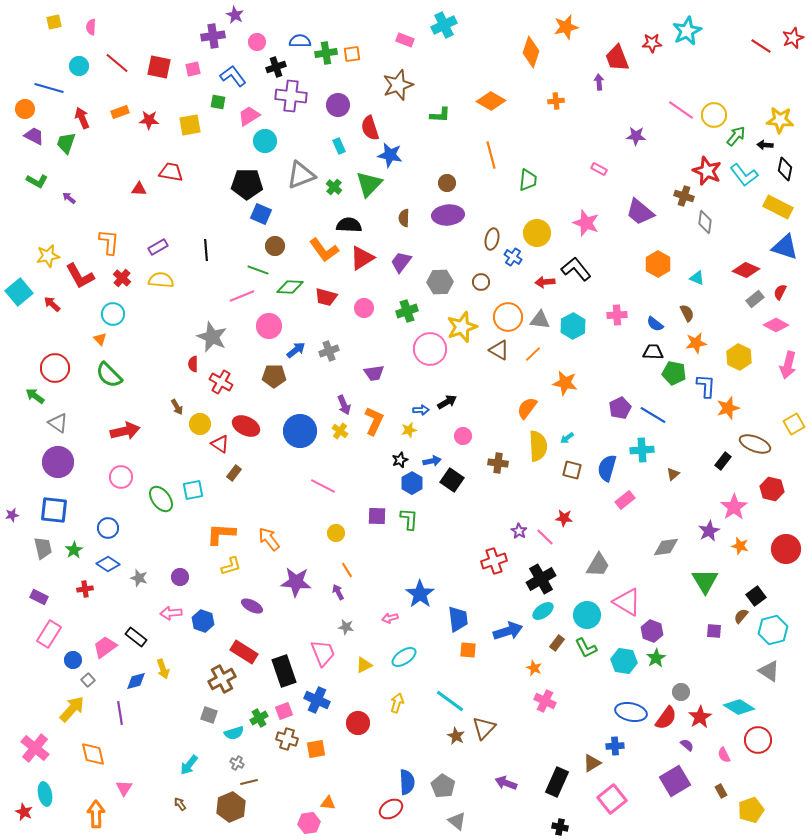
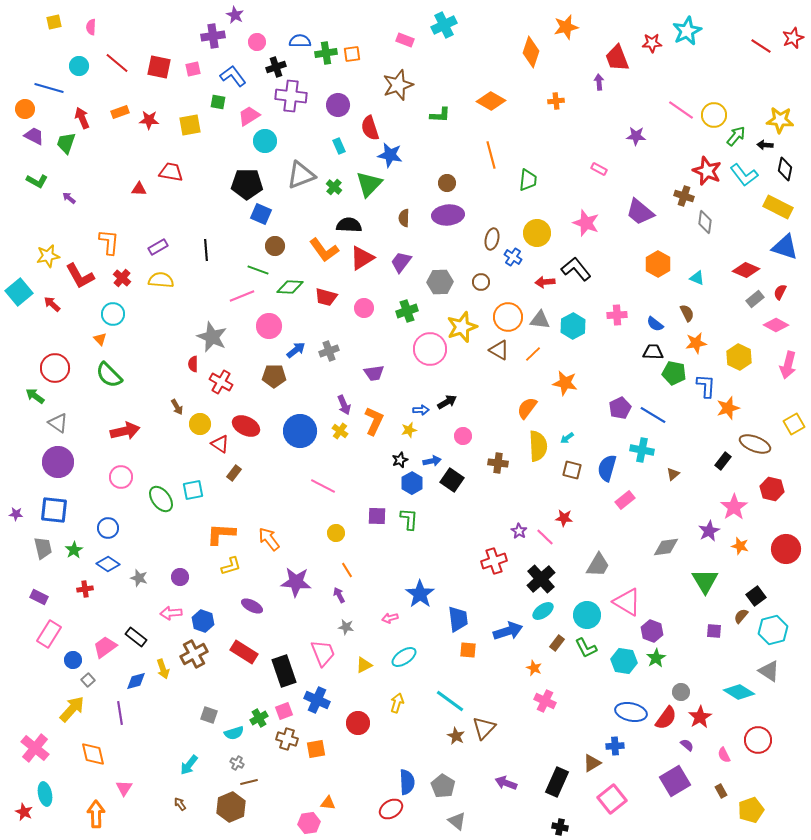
cyan cross at (642, 450): rotated 15 degrees clockwise
purple star at (12, 515): moved 4 px right, 1 px up; rotated 16 degrees clockwise
black cross at (541, 579): rotated 12 degrees counterclockwise
purple arrow at (338, 592): moved 1 px right, 3 px down
brown cross at (222, 679): moved 28 px left, 25 px up
cyan diamond at (739, 707): moved 15 px up
